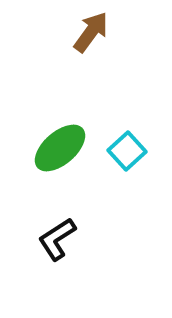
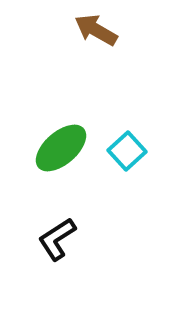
brown arrow: moved 5 px right, 2 px up; rotated 96 degrees counterclockwise
green ellipse: moved 1 px right
